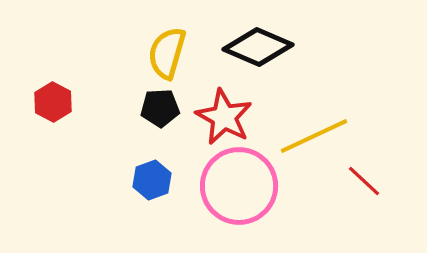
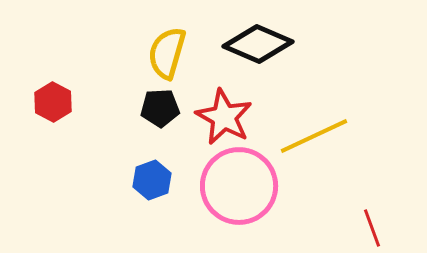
black diamond: moved 3 px up
red line: moved 8 px right, 47 px down; rotated 27 degrees clockwise
